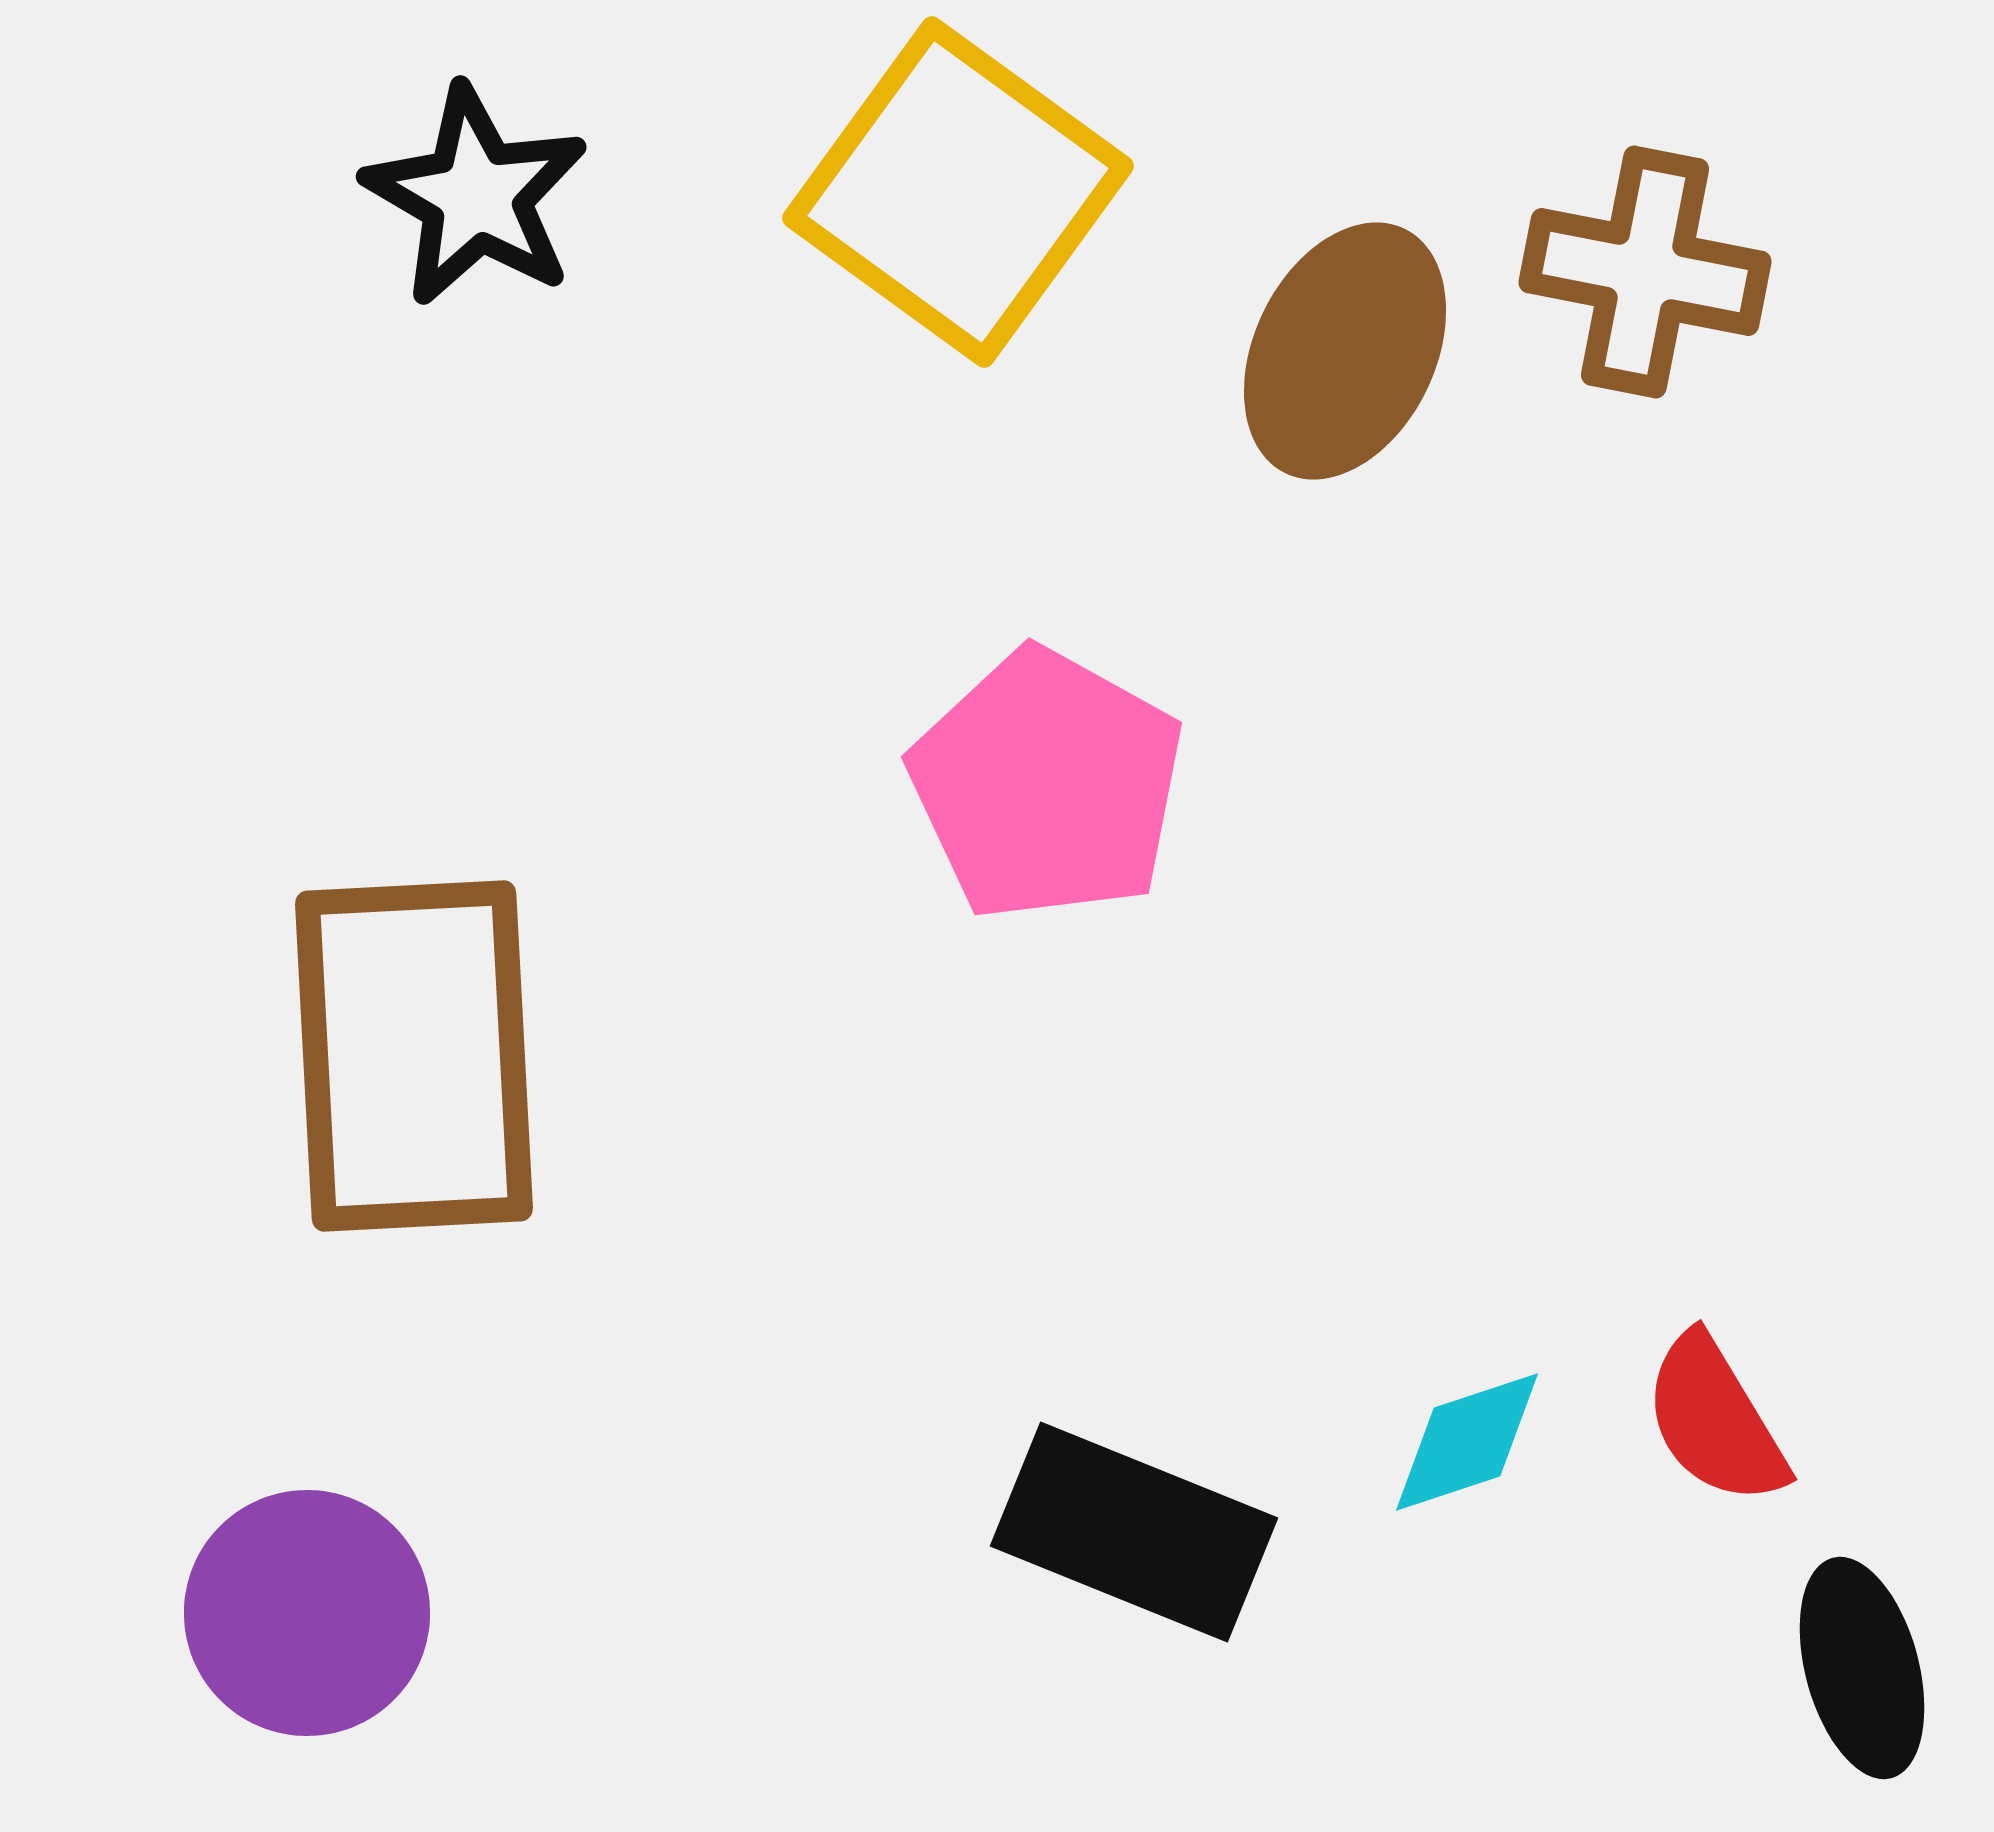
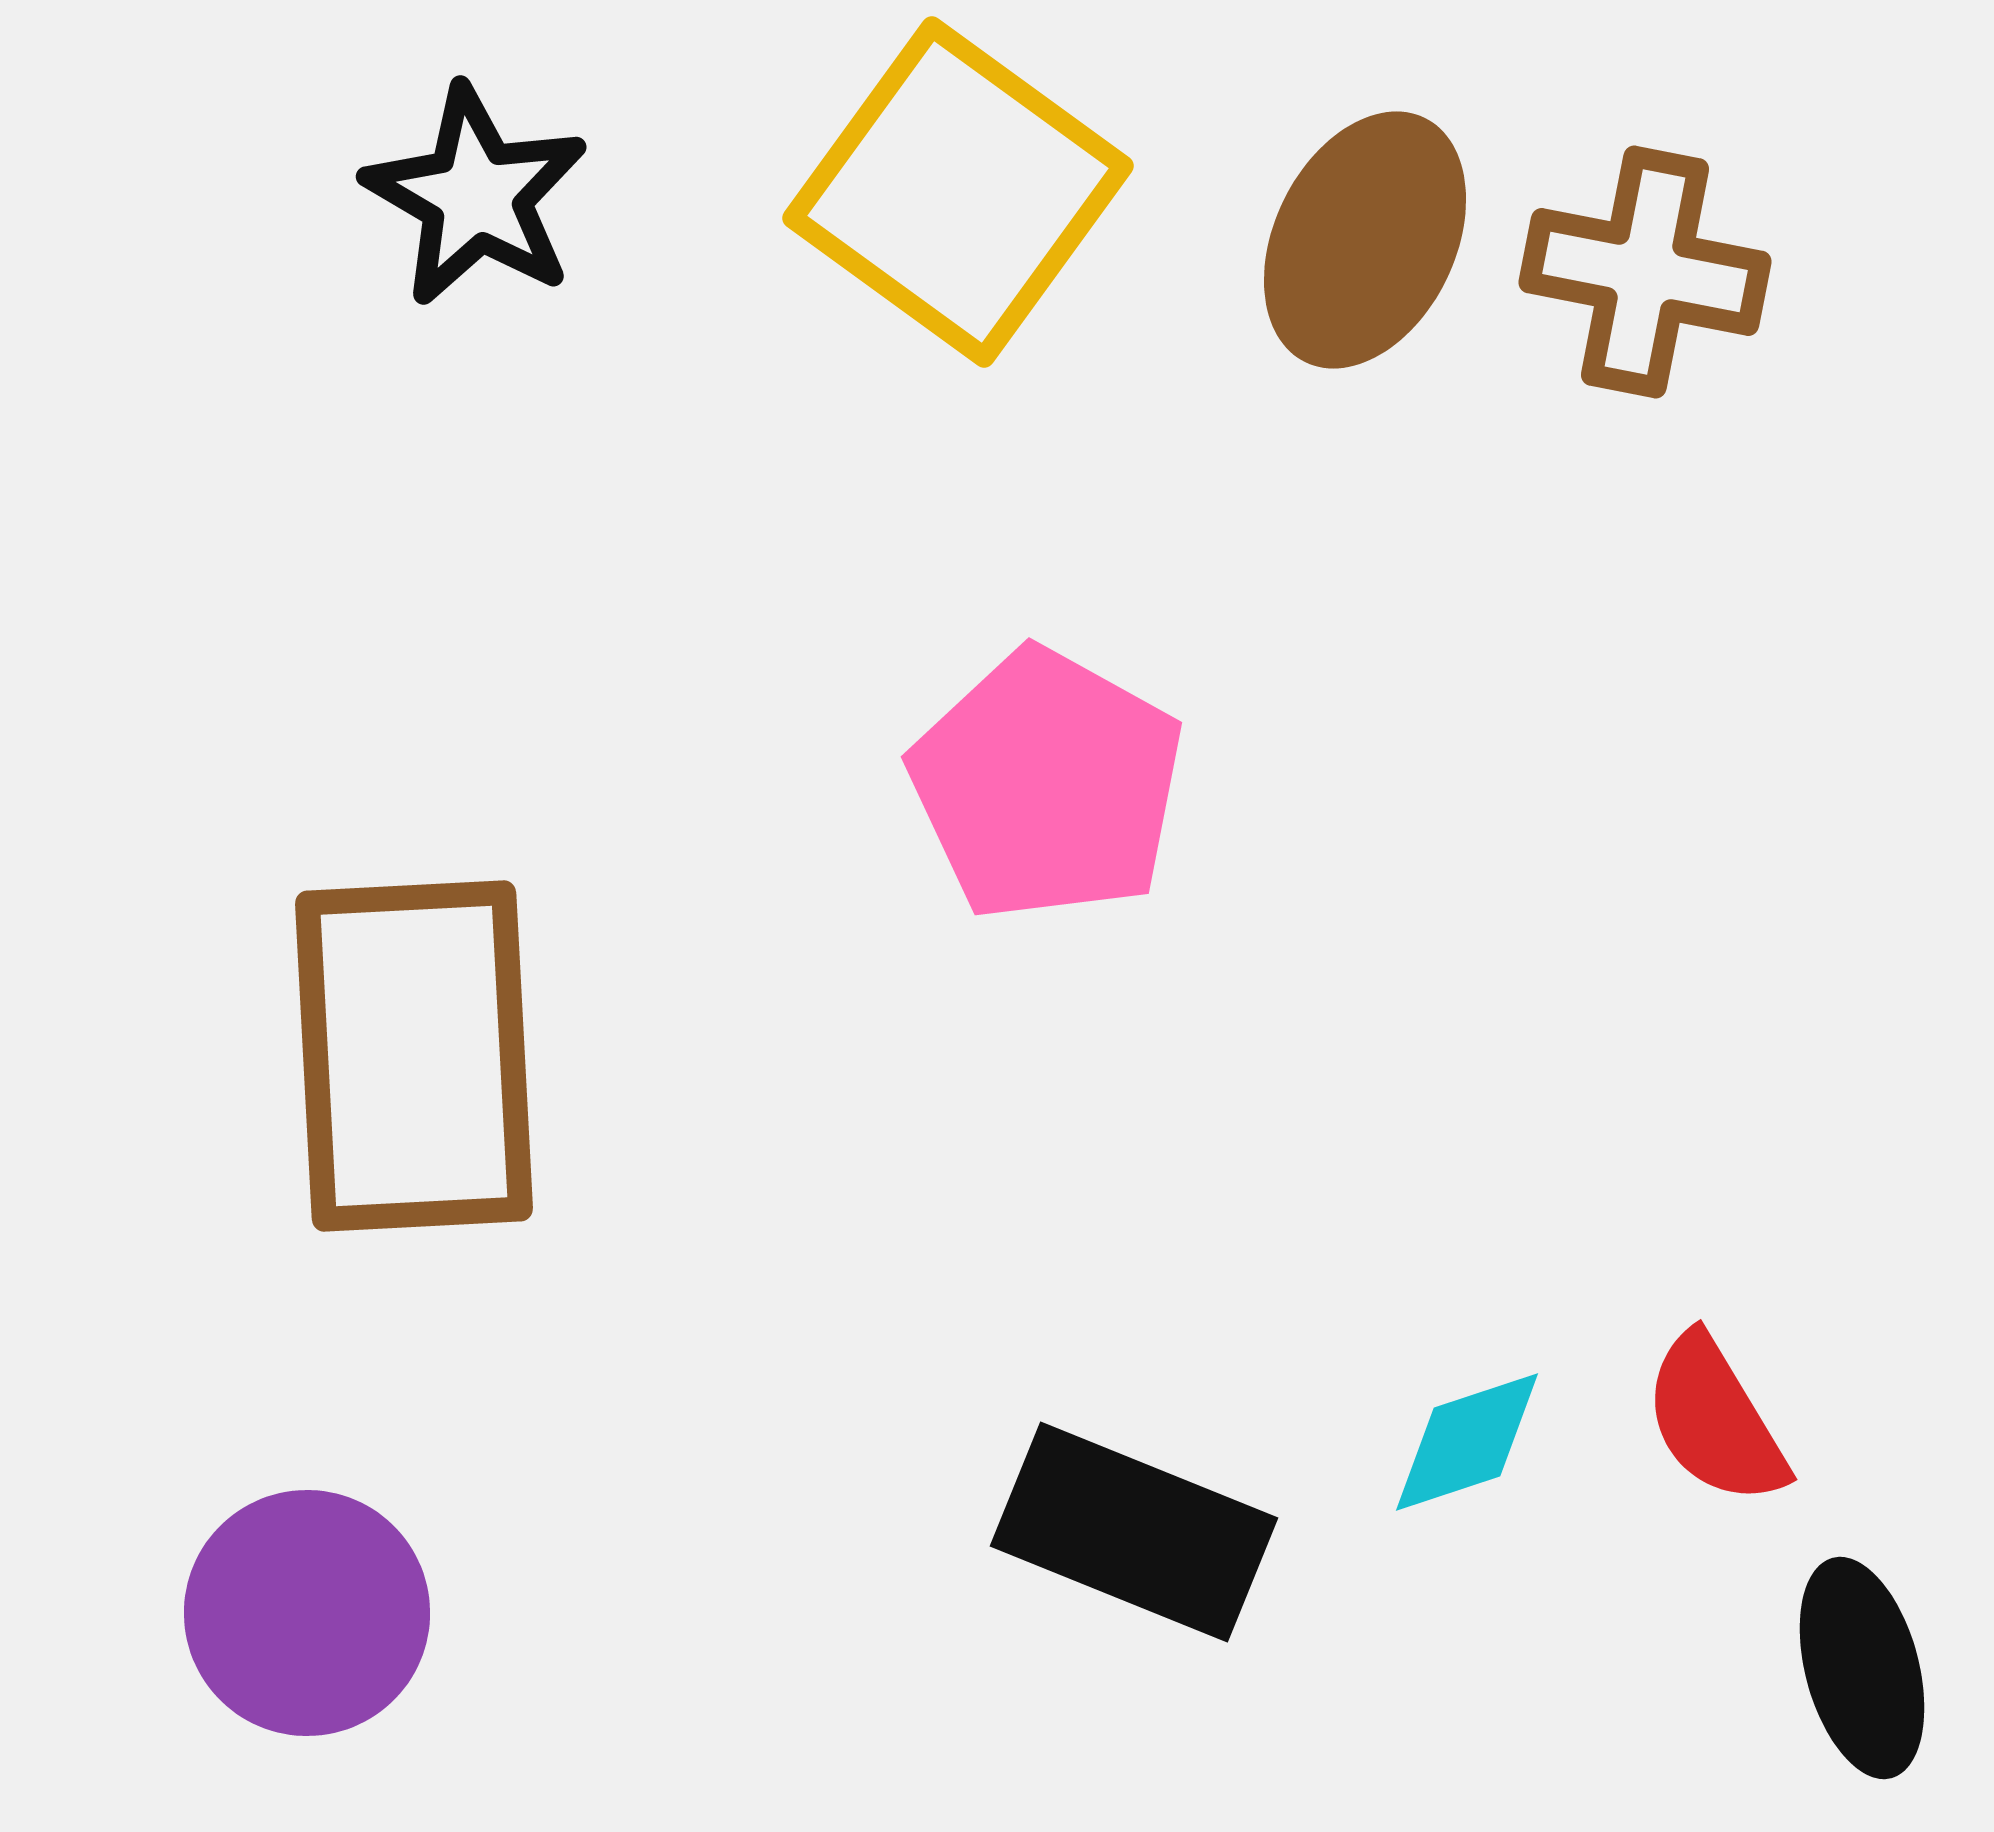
brown ellipse: moved 20 px right, 111 px up
